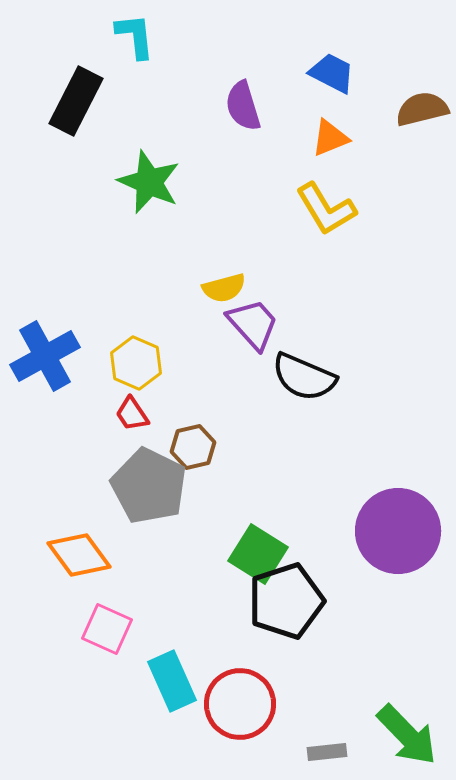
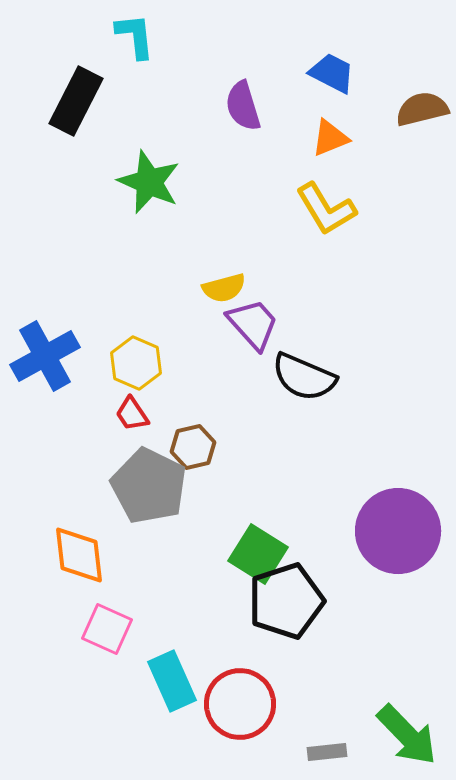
orange diamond: rotated 30 degrees clockwise
